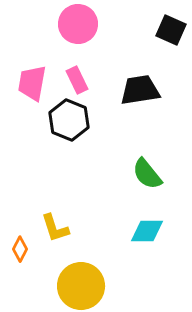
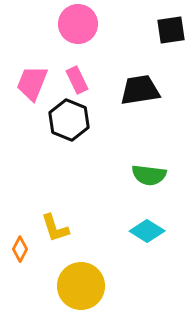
black square: rotated 32 degrees counterclockwise
pink trapezoid: rotated 12 degrees clockwise
green semicircle: moved 2 px right, 1 px down; rotated 44 degrees counterclockwise
cyan diamond: rotated 32 degrees clockwise
